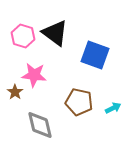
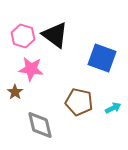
black triangle: moved 2 px down
blue square: moved 7 px right, 3 px down
pink star: moved 3 px left, 6 px up
